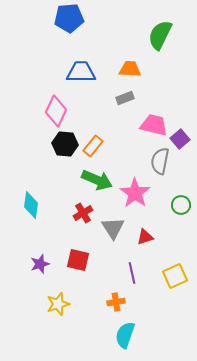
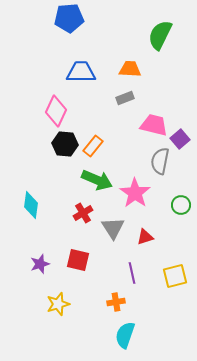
yellow square: rotated 10 degrees clockwise
